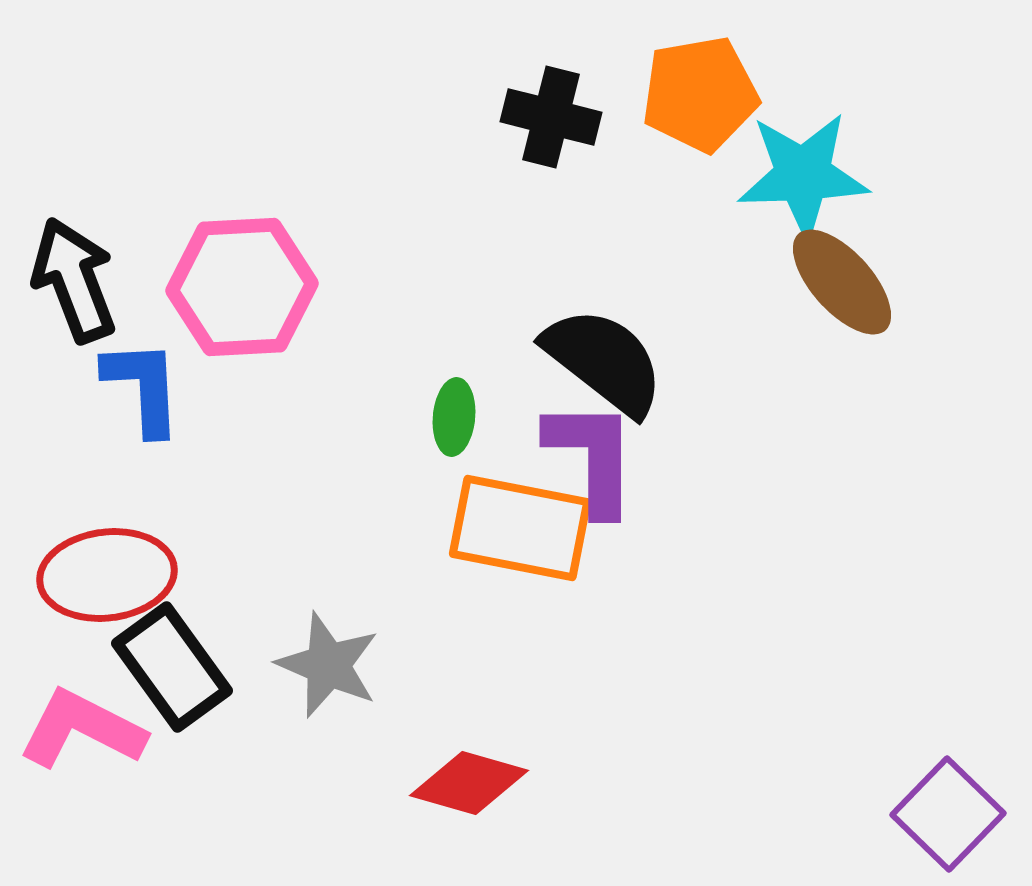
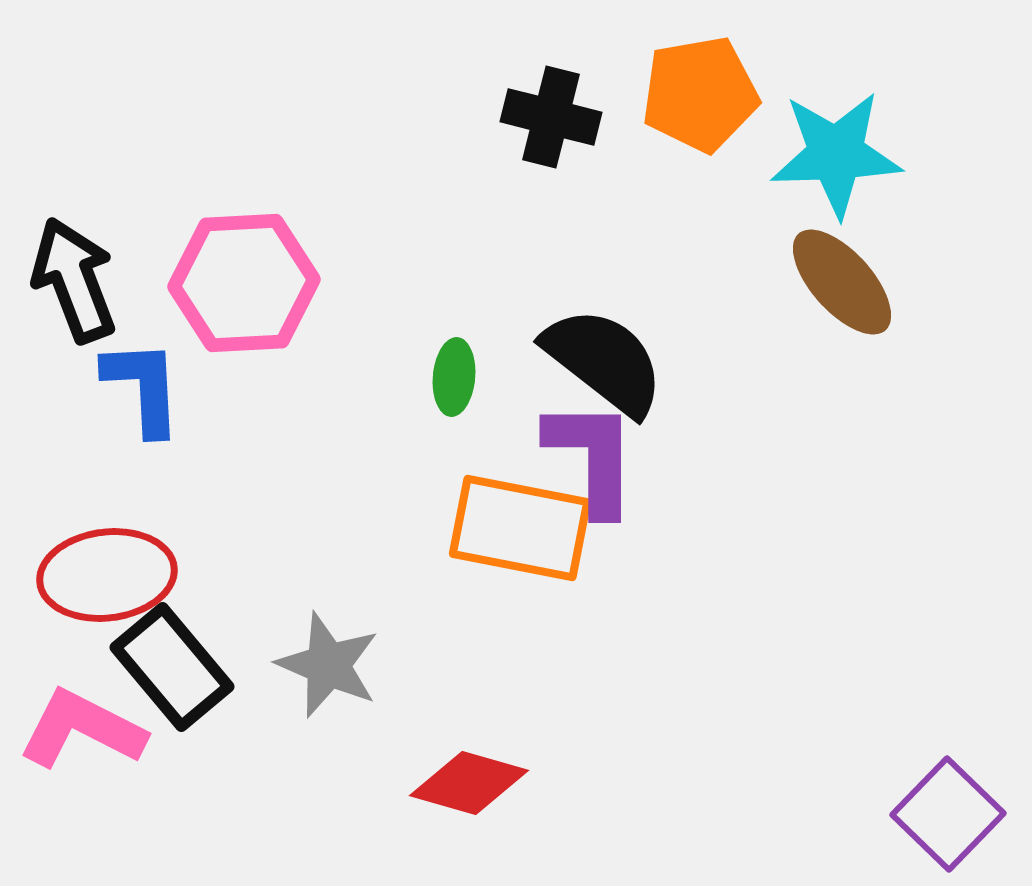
cyan star: moved 33 px right, 21 px up
pink hexagon: moved 2 px right, 4 px up
green ellipse: moved 40 px up
black rectangle: rotated 4 degrees counterclockwise
